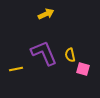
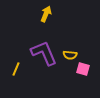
yellow arrow: rotated 42 degrees counterclockwise
yellow semicircle: rotated 72 degrees counterclockwise
yellow line: rotated 56 degrees counterclockwise
